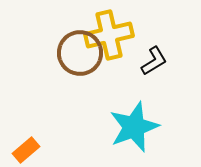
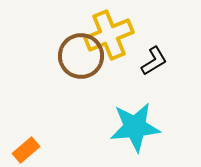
yellow cross: rotated 9 degrees counterclockwise
brown circle: moved 1 px right, 3 px down
cyan star: moved 1 px right; rotated 15 degrees clockwise
